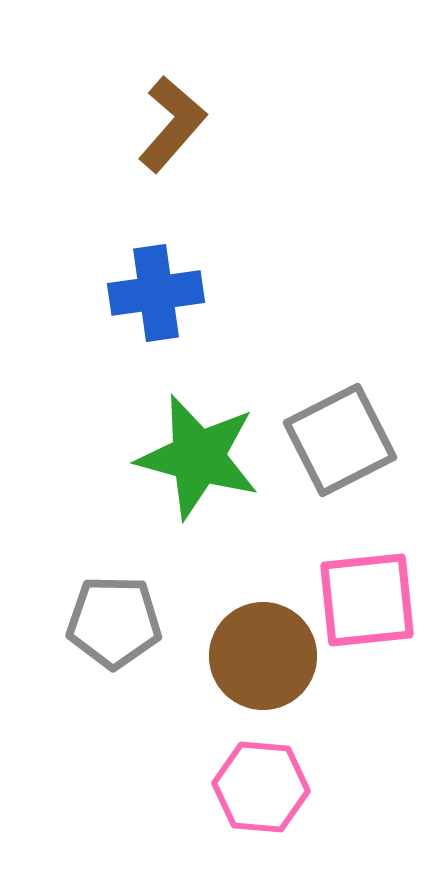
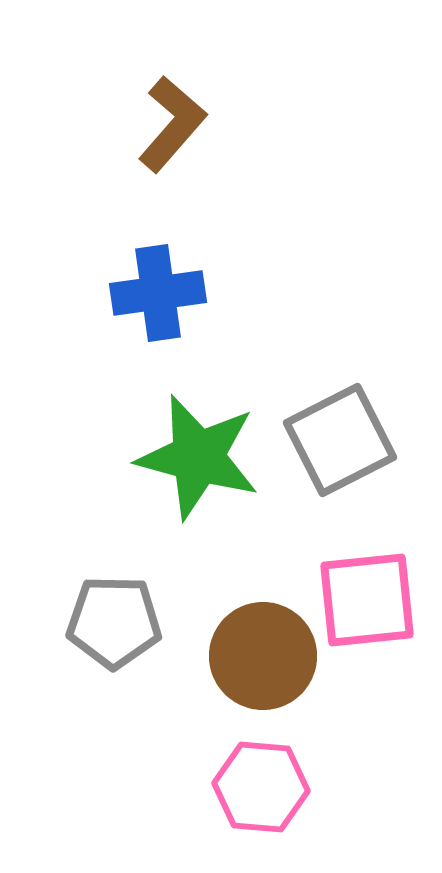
blue cross: moved 2 px right
